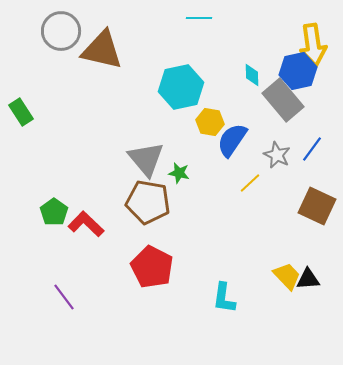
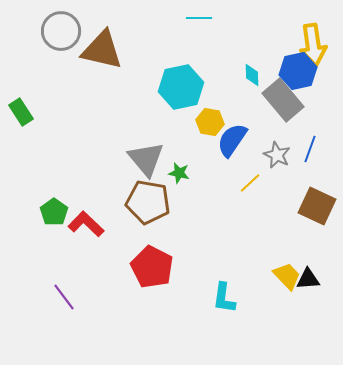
blue line: moved 2 px left; rotated 16 degrees counterclockwise
